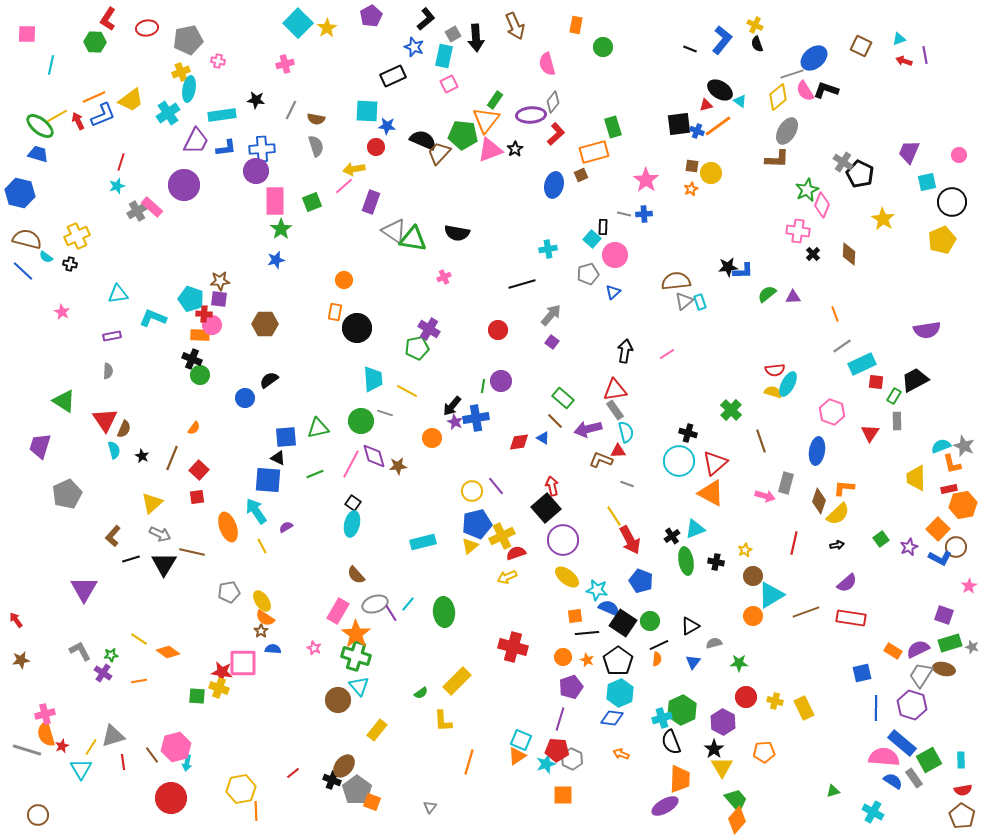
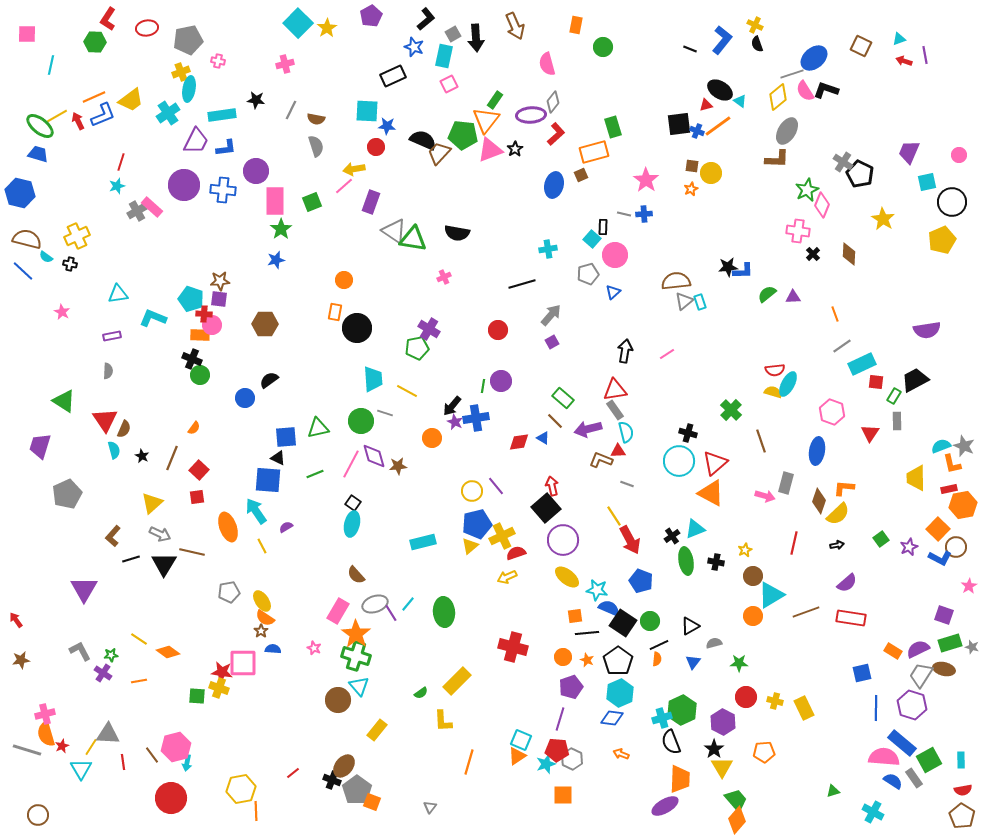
blue cross at (262, 149): moved 39 px left, 41 px down; rotated 10 degrees clockwise
purple square at (552, 342): rotated 24 degrees clockwise
gray triangle at (113, 736): moved 5 px left, 2 px up; rotated 20 degrees clockwise
